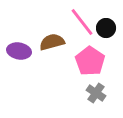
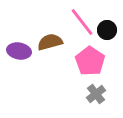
black circle: moved 1 px right, 2 px down
brown semicircle: moved 2 px left
gray cross: moved 1 px down; rotated 18 degrees clockwise
